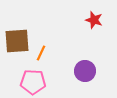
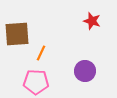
red star: moved 2 px left, 1 px down
brown square: moved 7 px up
pink pentagon: moved 3 px right
